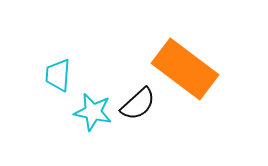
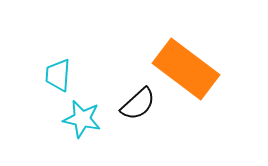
orange rectangle: moved 1 px right
cyan star: moved 11 px left, 7 px down
